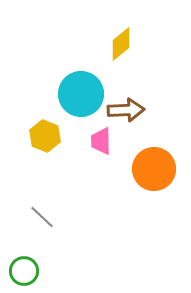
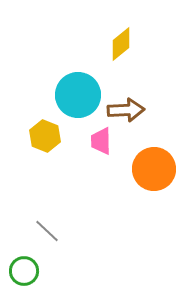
cyan circle: moved 3 px left, 1 px down
gray line: moved 5 px right, 14 px down
